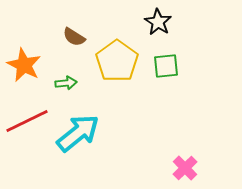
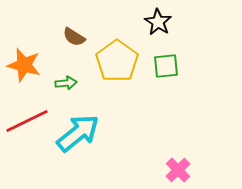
orange star: rotated 12 degrees counterclockwise
pink cross: moved 7 px left, 2 px down
